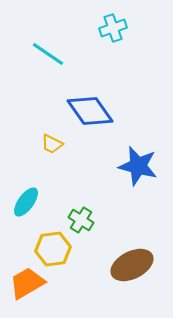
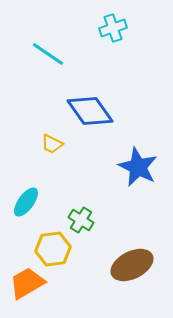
blue star: moved 1 px down; rotated 12 degrees clockwise
